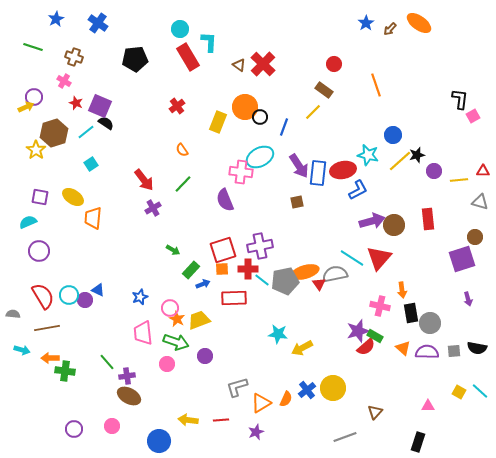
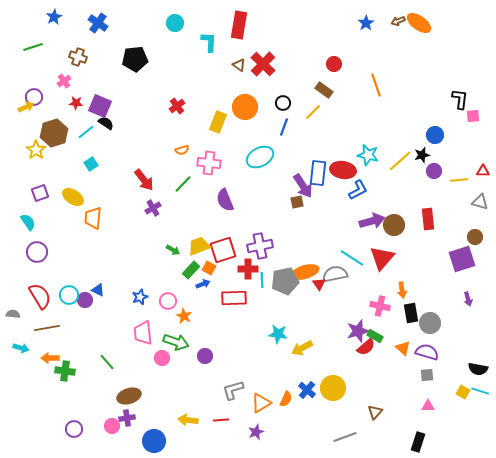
blue star at (56, 19): moved 2 px left, 2 px up
cyan circle at (180, 29): moved 5 px left, 6 px up
brown arrow at (390, 29): moved 8 px right, 8 px up; rotated 24 degrees clockwise
green line at (33, 47): rotated 36 degrees counterclockwise
brown cross at (74, 57): moved 4 px right
red rectangle at (188, 57): moved 51 px right, 32 px up; rotated 40 degrees clockwise
pink cross at (64, 81): rotated 24 degrees clockwise
red star at (76, 103): rotated 16 degrees counterclockwise
pink square at (473, 116): rotated 24 degrees clockwise
black circle at (260, 117): moved 23 px right, 14 px up
blue circle at (393, 135): moved 42 px right
orange semicircle at (182, 150): rotated 72 degrees counterclockwise
black star at (417, 155): moved 5 px right
purple arrow at (299, 166): moved 4 px right, 20 px down
red ellipse at (343, 170): rotated 20 degrees clockwise
pink cross at (241, 172): moved 32 px left, 9 px up
purple square at (40, 197): moved 4 px up; rotated 30 degrees counterclockwise
cyan semicircle at (28, 222): rotated 78 degrees clockwise
purple circle at (39, 251): moved 2 px left, 1 px down
red triangle at (379, 258): moved 3 px right
orange square at (222, 269): moved 13 px left, 1 px up; rotated 32 degrees clockwise
cyan line at (262, 280): rotated 49 degrees clockwise
red semicircle at (43, 296): moved 3 px left
pink circle at (170, 308): moved 2 px left, 7 px up
orange star at (177, 319): moved 7 px right, 3 px up
yellow trapezoid at (199, 320): moved 74 px up
black semicircle at (477, 348): moved 1 px right, 21 px down
cyan arrow at (22, 350): moved 1 px left, 2 px up
gray square at (454, 351): moved 27 px left, 24 px down
purple semicircle at (427, 352): rotated 15 degrees clockwise
pink circle at (167, 364): moved 5 px left, 6 px up
purple cross at (127, 376): moved 42 px down
gray L-shape at (237, 387): moved 4 px left, 3 px down
blue cross at (307, 390): rotated 12 degrees counterclockwise
cyan line at (480, 391): rotated 24 degrees counterclockwise
yellow square at (459, 392): moved 4 px right
brown ellipse at (129, 396): rotated 45 degrees counterclockwise
blue circle at (159, 441): moved 5 px left
